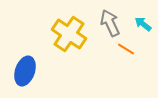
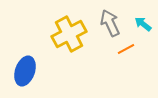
yellow cross: rotated 28 degrees clockwise
orange line: rotated 60 degrees counterclockwise
